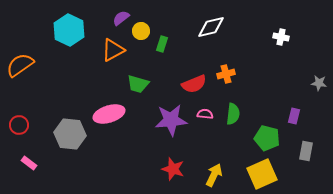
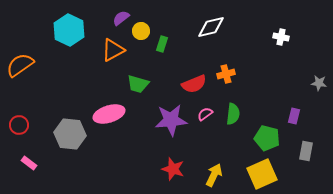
pink semicircle: rotated 42 degrees counterclockwise
